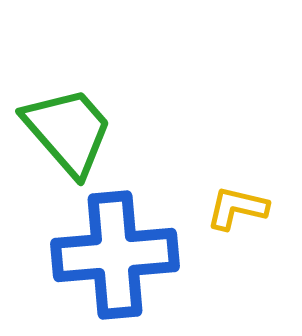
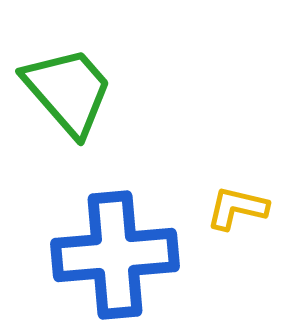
green trapezoid: moved 40 px up
